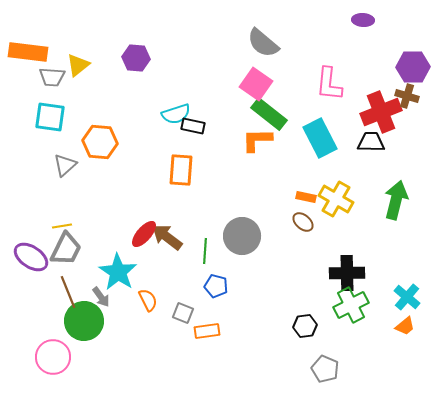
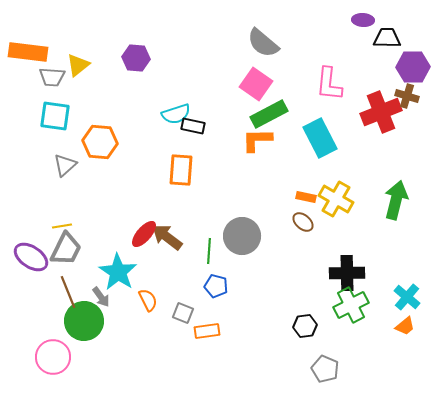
green rectangle at (269, 114): rotated 66 degrees counterclockwise
cyan square at (50, 117): moved 5 px right, 1 px up
black trapezoid at (371, 142): moved 16 px right, 104 px up
green line at (205, 251): moved 4 px right
